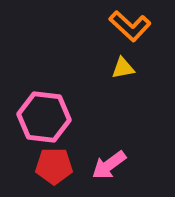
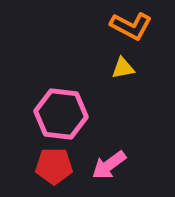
orange L-shape: moved 1 px right; rotated 15 degrees counterclockwise
pink hexagon: moved 17 px right, 3 px up
